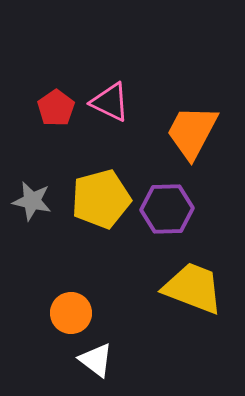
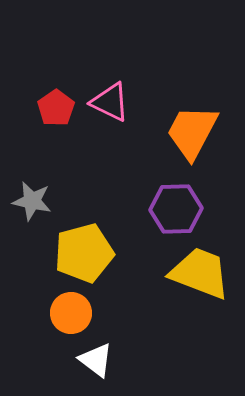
yellow pentagon: moved 17 px left, 54 px down
purple hexagon: moved 9 px right
yellow trapezoid: moved 7 px right, 15 px up
